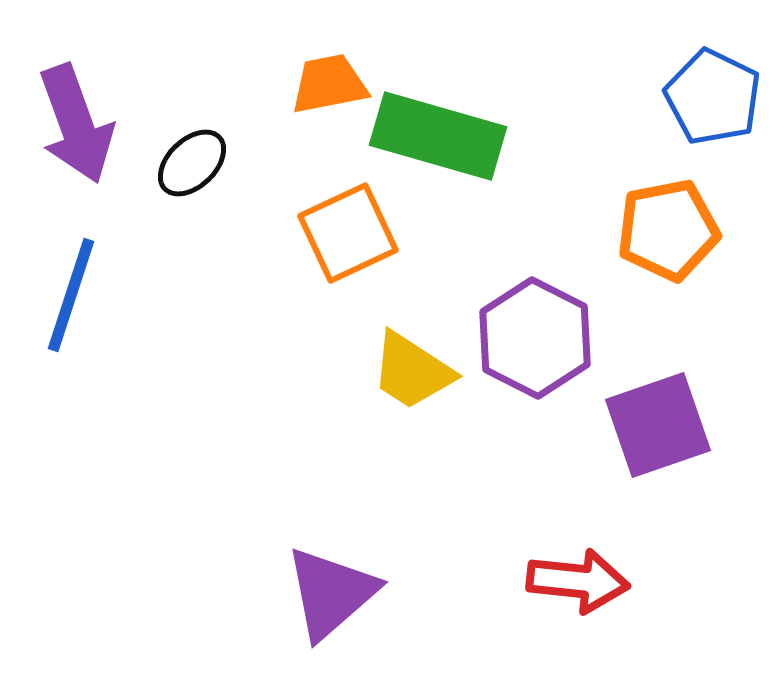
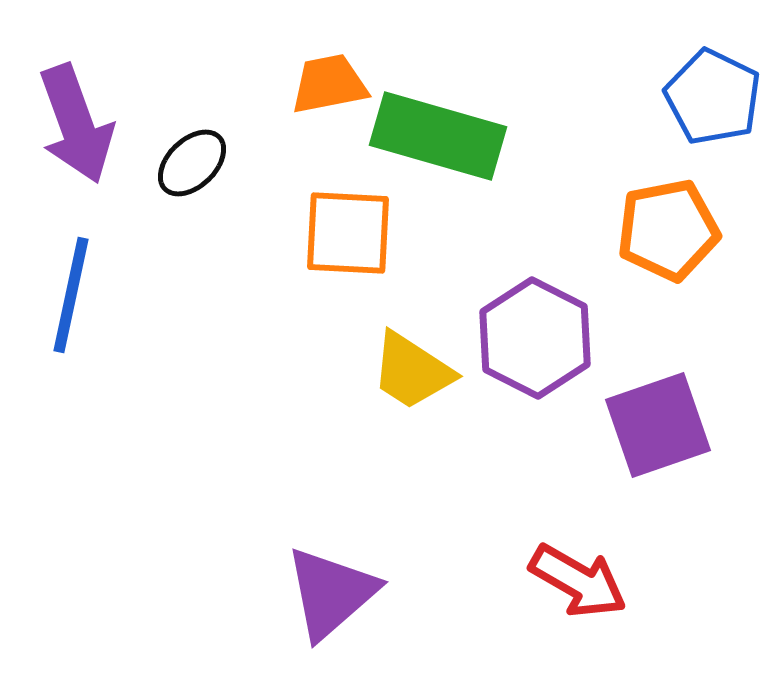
orange square: rotated 28 degrees clockwise
blue line: rotated 6 degrees counterclockwise
red arrow: rotated 24 degrees clockwise
